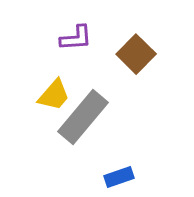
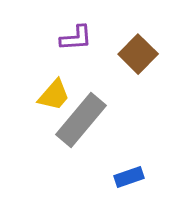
brown square: moved 2 px right
gray rectangle: moved 2 px left, 3 px down
blue rectangle: moved 10 px right
